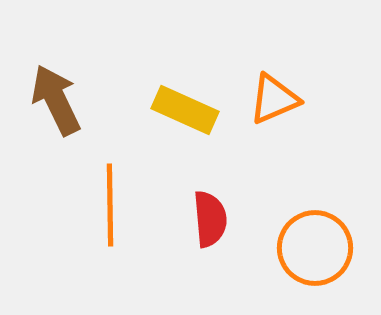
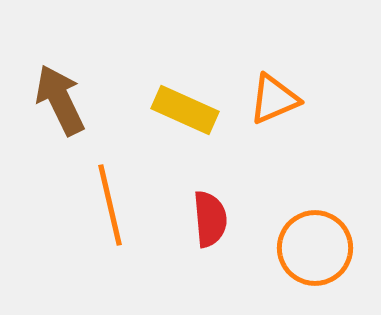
brown arrow: moved 4 px right
orange line: rotated 12 degrees counterclockwise
